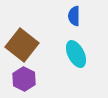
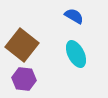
blue semicircle: rotated 120 degrees clockwise
purple hexagon: rotated 20 degrees counterclockwise
